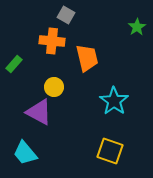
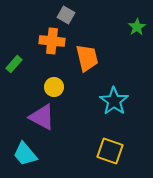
purple triangle: moved 3 px right, 5 px down
cyan trapezoid: moved 1 px down
